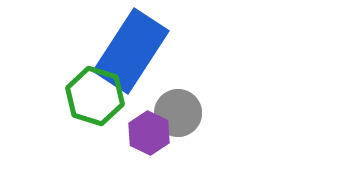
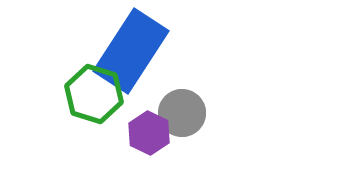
green hexagon: moved 1 px left, 2 px up
gray circle: moved 4 px right
